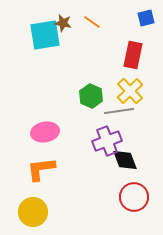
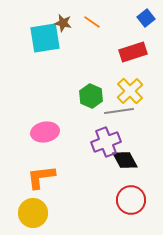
blue square: rotated 24 degrees counterclockwise
cyan square: moved 3 px down
red rectangle: moved 3 px up; rotated 60 degrees clockwise
purple cross: moved 1 px left, 1 px down
black diamond: rotated 8 degrees counterclockwise
orange L-shape: moved 8 px down
red circle: moved 3 px left, 3 px down
yellow circle: moved 1 px down
